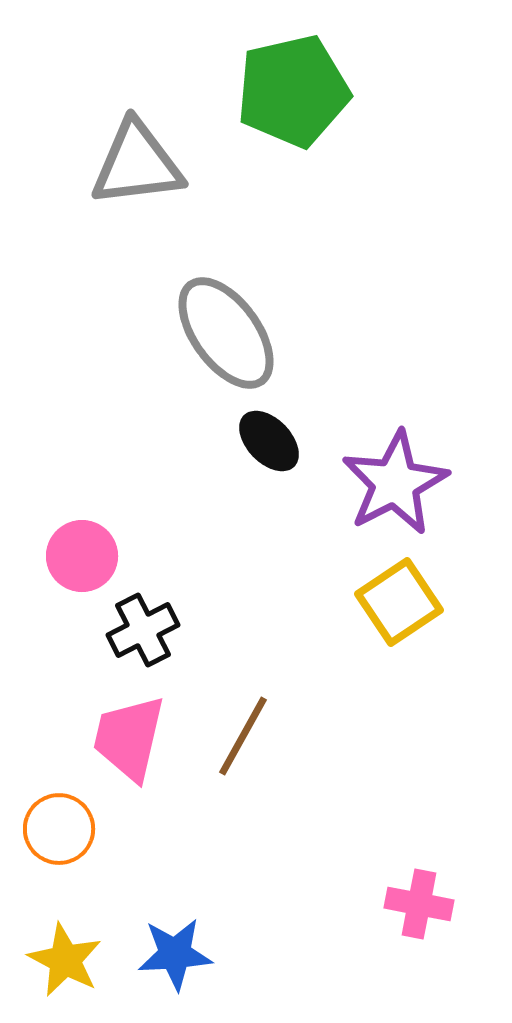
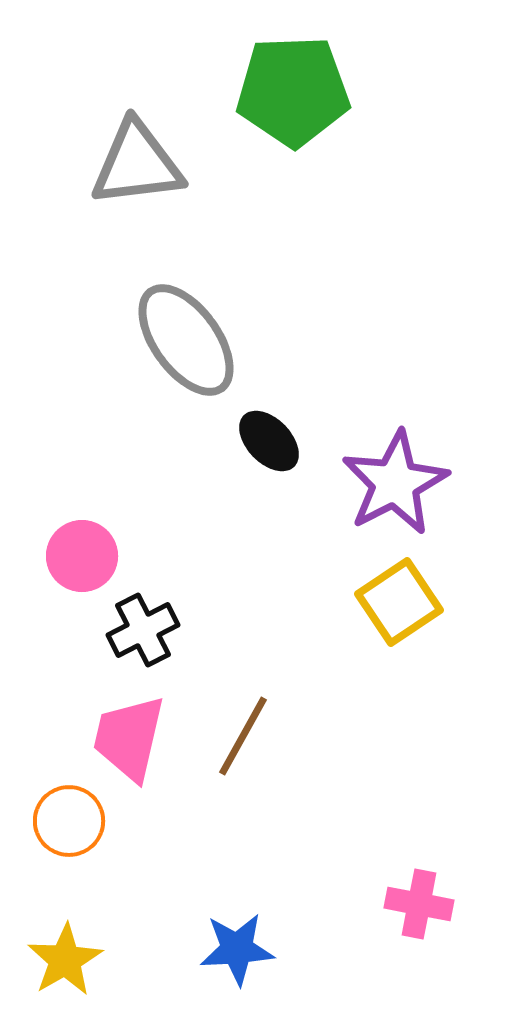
green pentagon: rotated 11 degrees clockwise
gray ellipse: moved 40 px left, 7 px down
orange circle: moved 10 px right, 8 px up
blue star: moved 62 px right, 5 px up
yellow star: rotated 14 degrees clockwise
